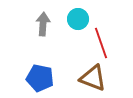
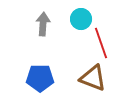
cyan circle: moved 3 px right
blue pentagon: rotated 12 degrees counterclockwise
